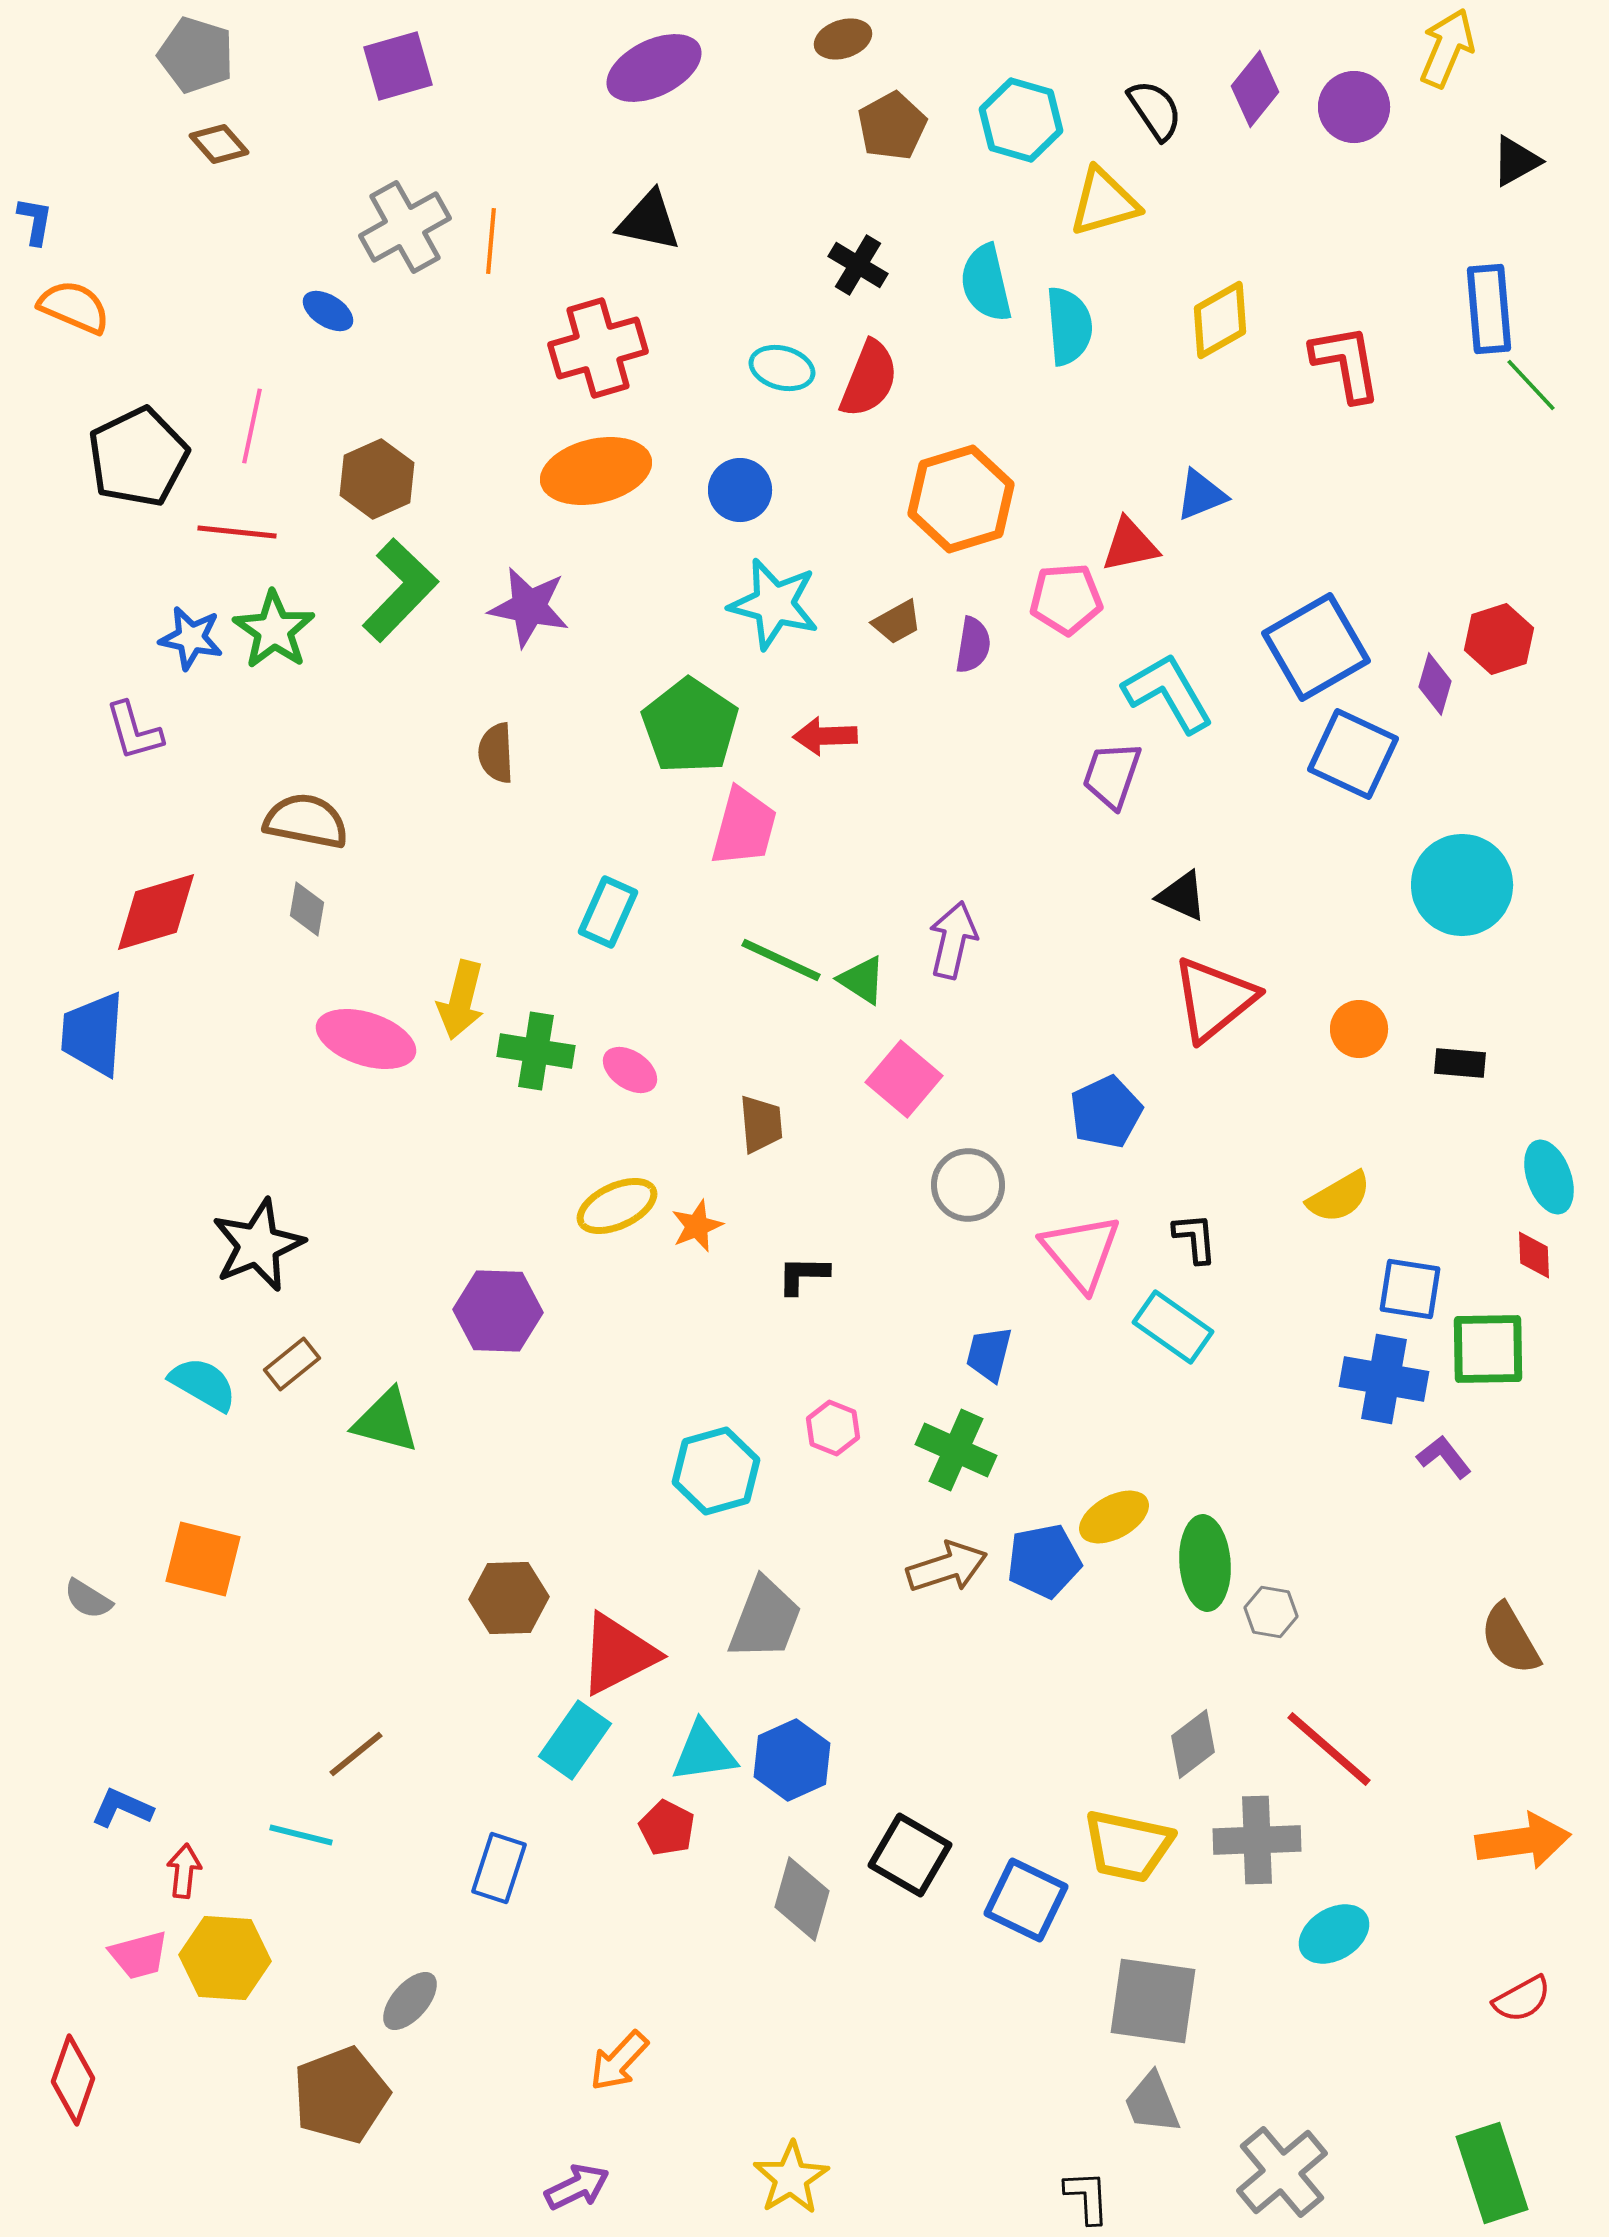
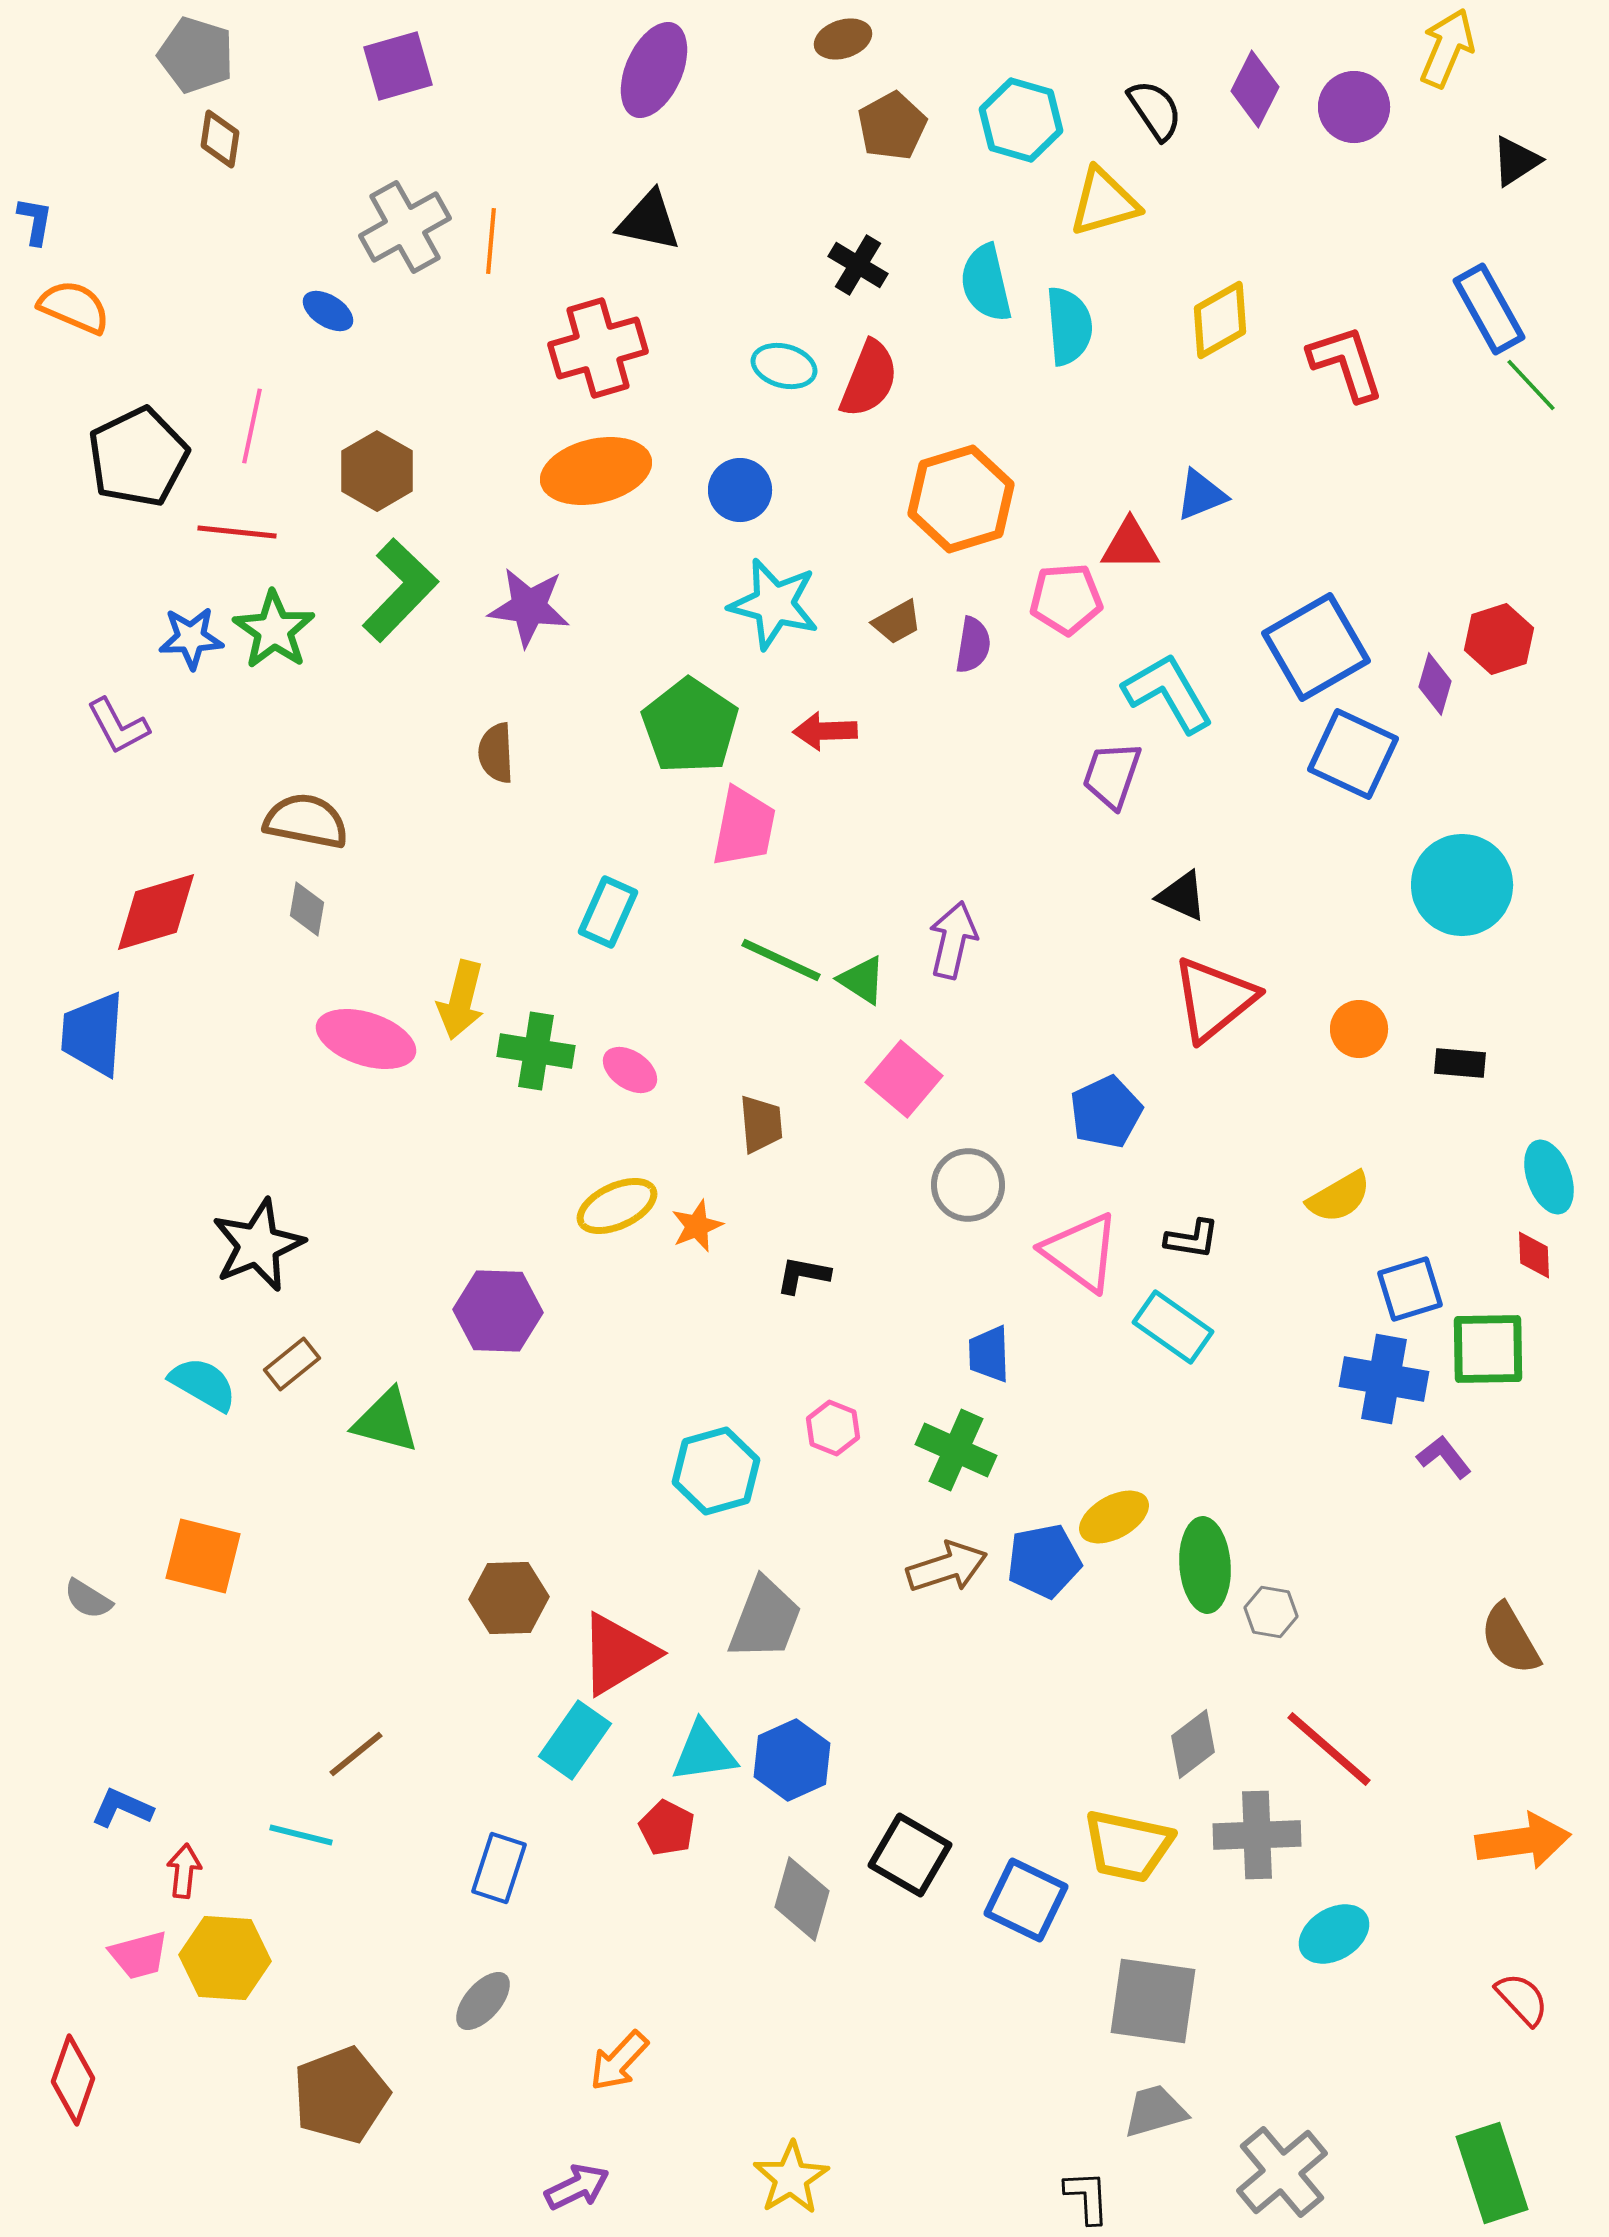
purple ellipse at (654, 68): moved 2 px down; rotated 40 degrees counterclockwise
purple diamond at (1255, 89): rotated 12 degrees counterclockwise
brown diamond at (219, 144): moved 1 px right, 5 px up; rotated 50 degrees clockwise
black triangle at (1516, 161): rotated 4 degrees counterclockwise
blue rectangle at (1489, 309): rotated 24 degrees counterclockwise
red L-shape at (1346, 363): rotated 8 degrees counterclockwise
cyan ellipse at (782, 368): moved 2 px right, 2 px up
brown hexagon at (377, 479): moved 8 px up; rotated 6 degrees counterclockwise
red triangle at (1130, 545): rotated 12 degrees clockwise
purple star at (529, 607): rotated 4 degrees counterclockwise
blue star at (191, 638): rotated 14 degrees counterclockwise
purple L-shape at (134, 731): moved 16 px left, 5 px up; rotated 12 degrees counterclockwise
red arrow at (825, 736): moved 5 px up
pink trapezoid at (744, 827): rotated 4 degrees counterclockwise
black L-shape at (1195, 1238): moved 3 px left, 1 px down; rotated 104 degrees clockwise
pink triangle at (1081, 1252): rotated 14 degrees counterclockwise
black L-shape at (803, 1275): rotated 10 degrees clockwise
blue square at (1410, 1289): rotated 26 degrees counterclockwise
blue trapezoid at (989, 1354): rotated 16 degrees counterclockwise
orange square at (203, 1559): moved 3 px up
green ellipse at (1205, 1563): moved 2 px down
red triangle at (618, 1654): rotated 4 degrees counterclockwise
gray cross at (1257, 1840): moved 5 px up
red semicircle at (1522, 1999): rotated 104 degrees counterclockwise
gray ellipse at (410, 2001): moved 73 px right
gray trapezoid at (1152, 2103): moved 3 px right, 8 px down; rotated 96 degrees clockwise
